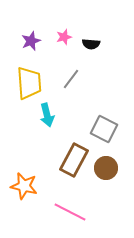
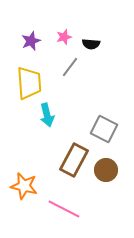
gray line: moved 1 px left, 12 px up
brown circle: moved 2 px down
pink line: moved 6 px left, 3 px up
